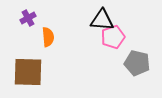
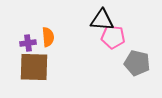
purple cross: moved 25 px down; rotated 21 degrees clockwise
pink pentagon: rotated 25 degrees clockwise
brown square: moved 6 px right, 5 px up
